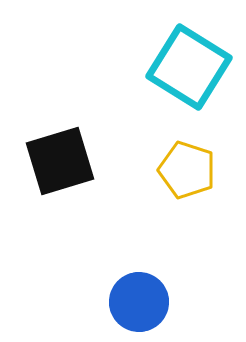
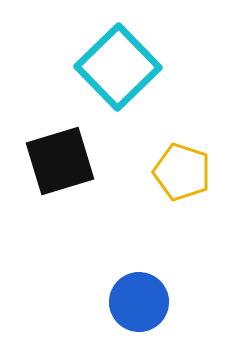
cyan square: moved 71 px left; rotated 14 degrees clockwise
yellow pentagon: moved 5 px left, 2 px down
